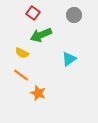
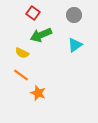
cyan triangle: moved 6 px right, 14 px up
